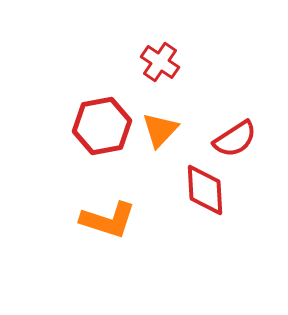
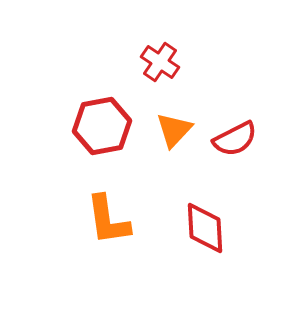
orange triangle: moved 14 px right
red semicircle: rotated 6 degrees clockwise
red diamond: moved 38 px down
orange L-shape: rotated 64 degrees clockwise
